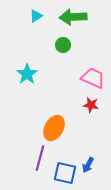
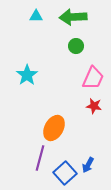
cyan triangle: rotated 32 degrees clockwise
green circle: moved 13 px right, 1 px down
cyan star: moved 1 px down
pink trapezoid: rotated 90 degrees clockwise
red star: moved 3 px right, 1 px down
blue square: rotated 35 degrees clockwise
